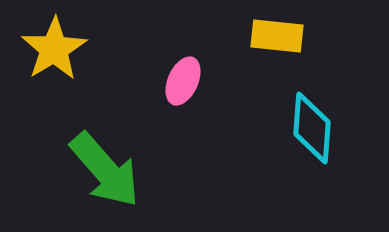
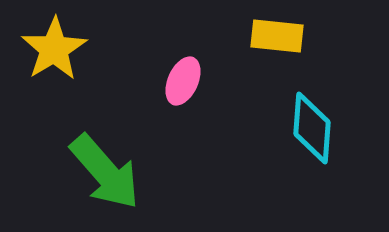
green arrow: moved 2 px down
